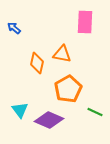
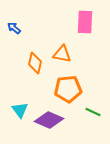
orange diamond: moved 2 px left
orange pentagon: rotated 24 degrees clockwise
green line: moved 2 px left
